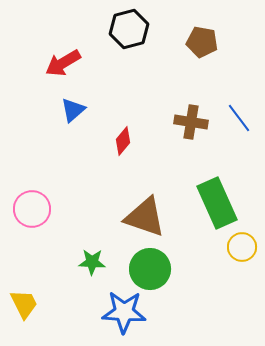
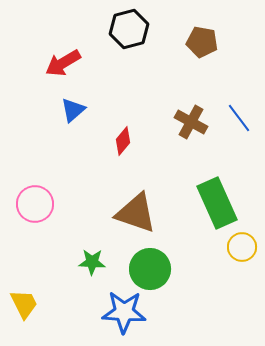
brown cross: rotated 20 degrees clockwise
pink circle: moved 3 px right, 5 px up
brown triangle: moved 9 px left, 4 px up
